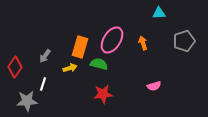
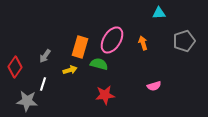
yellow arrow: moved 2 px down
red star: moved 2 px right, 1 px down
gray star: rotated 10 degrees clockwise
